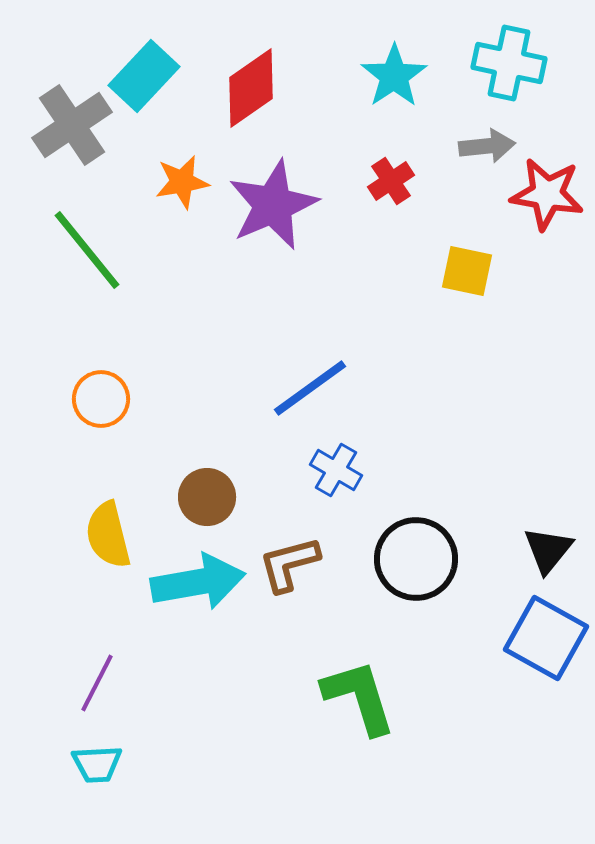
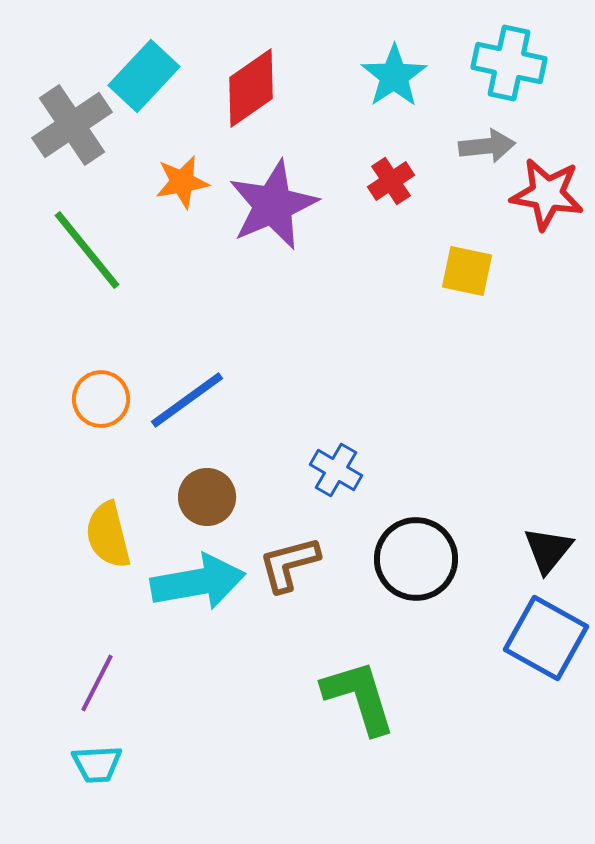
blue line: moved 123 px left, 12 px down
